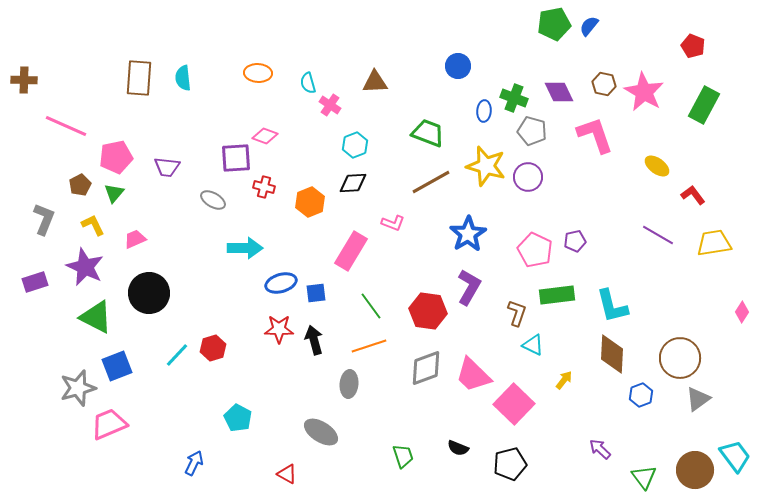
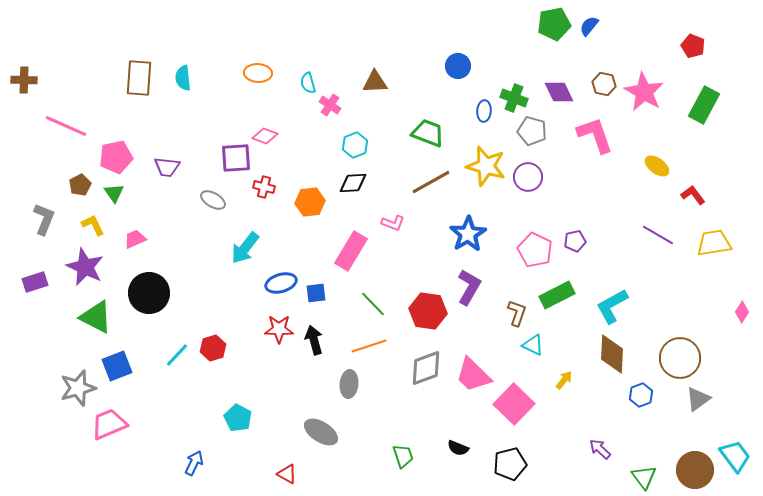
green triangle at (114, 193): rotated 15 degrees counterclockwise
orange hexagon at (310, 202): rotated 16 degrees clockwise
cyan arrow at (245, 248): rotated 128 degrees clockwise
green rectangle at (557, 295): rotated 20 degrees counterclockwise
green line at (371, 306): moved 2 px right, 2 px up; rotated 8 degrees counterclockwise
cyan L-shape at (612, 306): rotated 75 degrees clockwise
